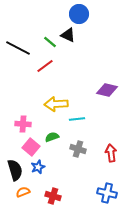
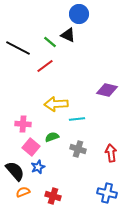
black semicircle: moved 1 px down; rotated 25 degrees counterclockwise
